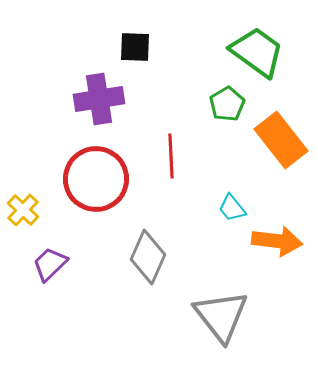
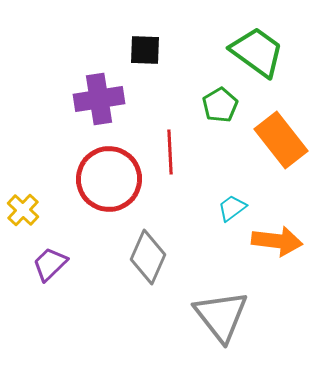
black square: moved 10 px right, 3 px down
green pentagon: moved 7 px left, 1 px down
red line: moved 1 px left, 4 px up
red circle: moved 13 px right
cyan trapezoid: rotated 92 degrees clockwise
